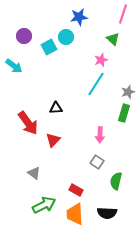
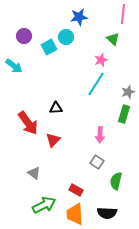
pink line: rotated 12 degrees counterclockwise
green rectangle: moved 1 px down
